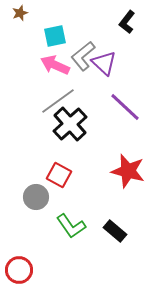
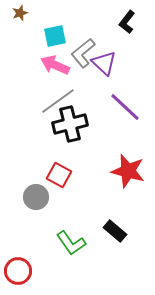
gray L-shape: moved 3 px up
black cross: rotated 28 degrees clockwise
green L-shape: moved 17 px down
red circle: moved 1 px left, 1 px down
